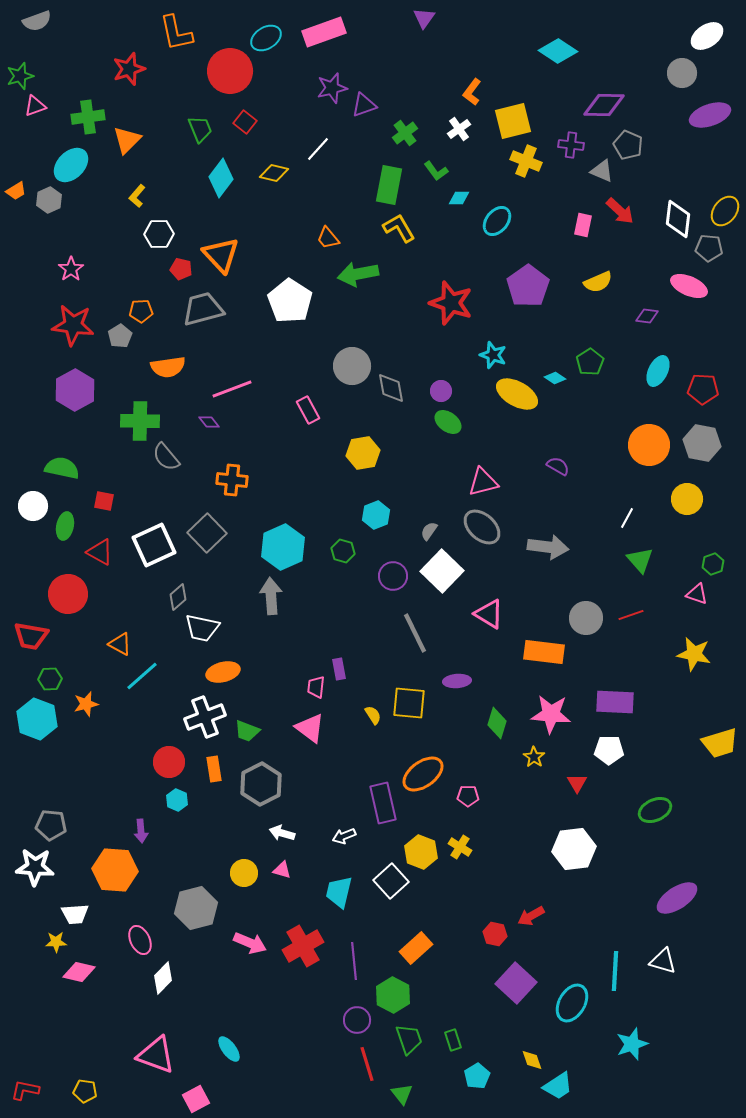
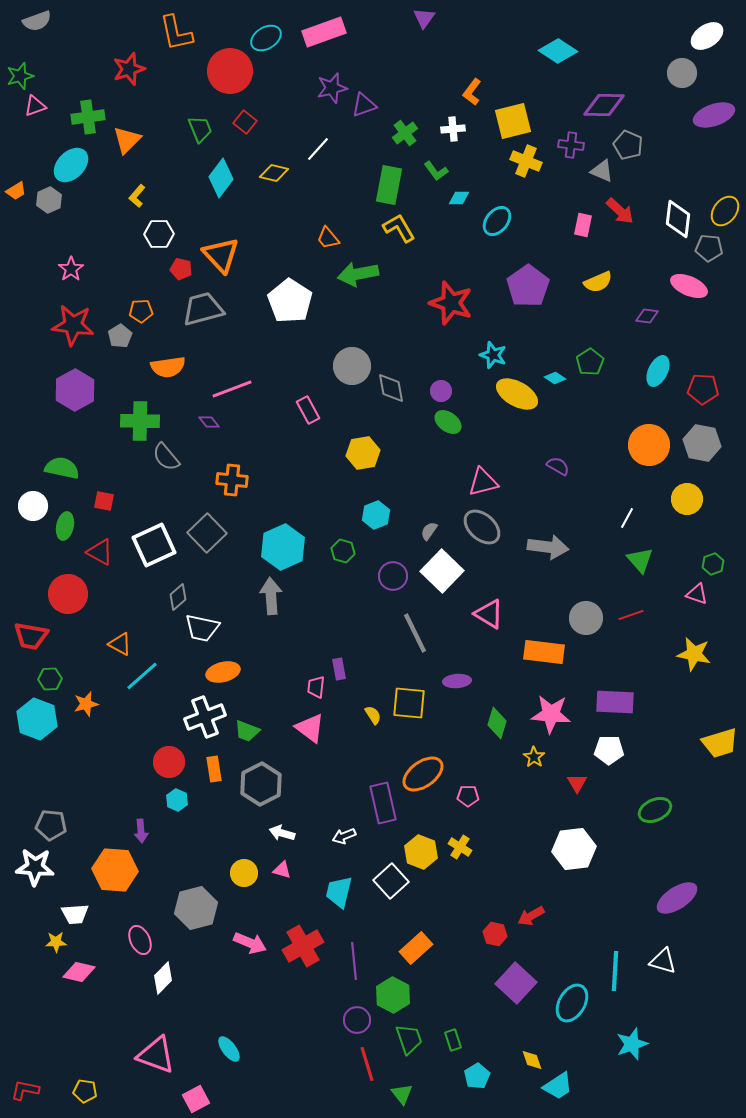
purple ellipse at (710, 115): moved 4 px right
white cross at (459, 129): moved 6 px left; rotated 30 degrees clockwise
